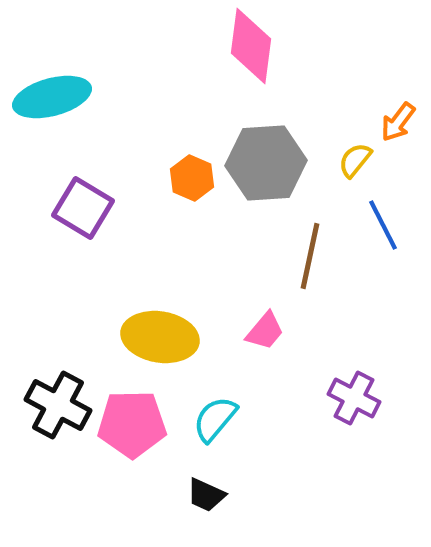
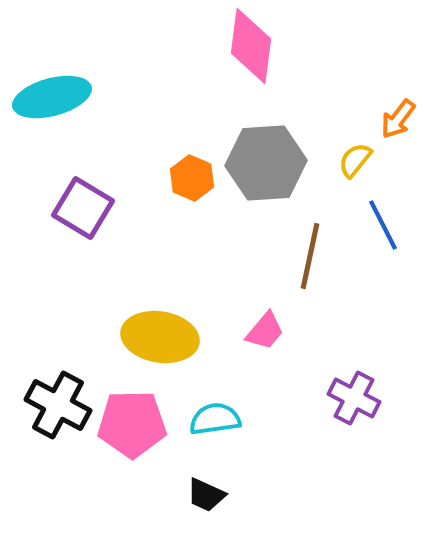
orange arrow: moved 3 px up
cyan semicircle: rotated 42 degrees clockwise
